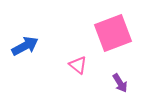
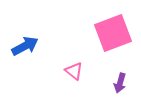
pink triangle: moved 4 px left, 6 px down
purple arrow: rotated 48 degrees clockwise
